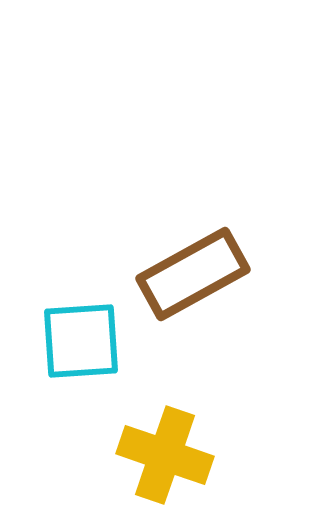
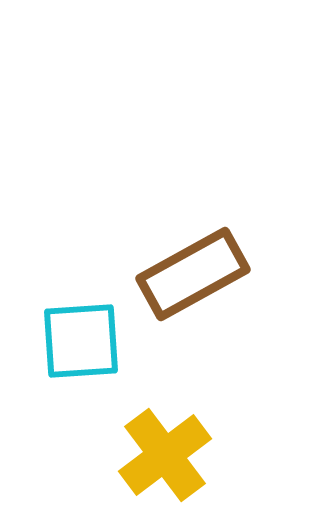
yellow cross: rotated 34 degrees clockwise
